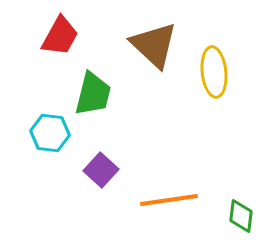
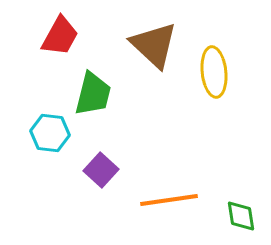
green diamond: rotated 16 degrees counterclockwise
